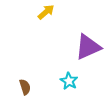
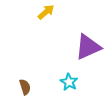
cyan star: moved 1 px down
